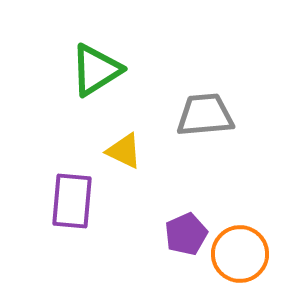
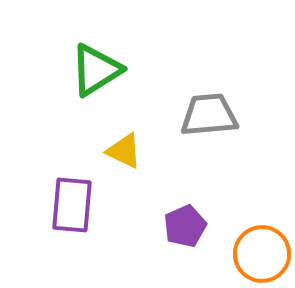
gray trapezoid: moved 4 px right
purple rectangle: moved 4 px down
purple pentagon: moved 1 px left, 8 px up
orange circle: moved 22 px right
